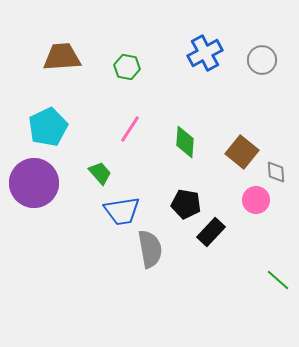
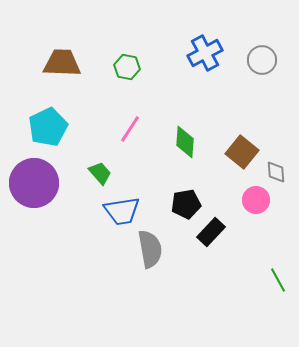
brown trapezoid: moved 6 px down; rotated 6 degrees clockwise
black pentagon: rotated 20 degrees counterclockwise
green line: rotated 20 degrees clockwise
